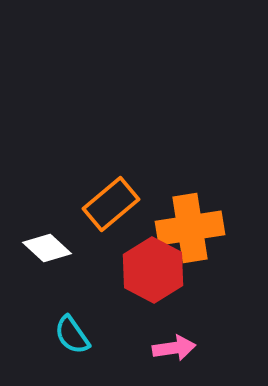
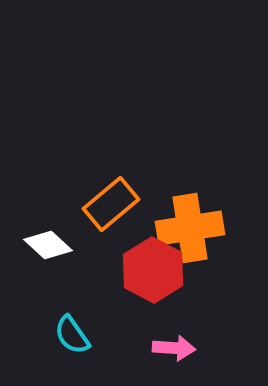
white diamond: moved 1 px right, 3 px up
pink arrow: rotated 12 degrees clockwise
